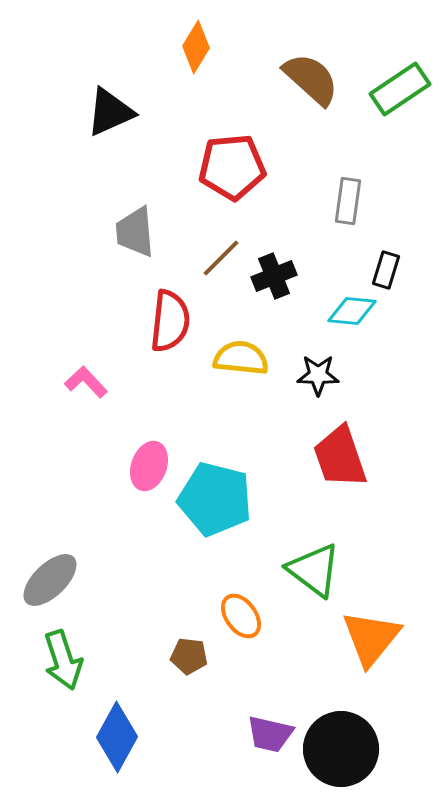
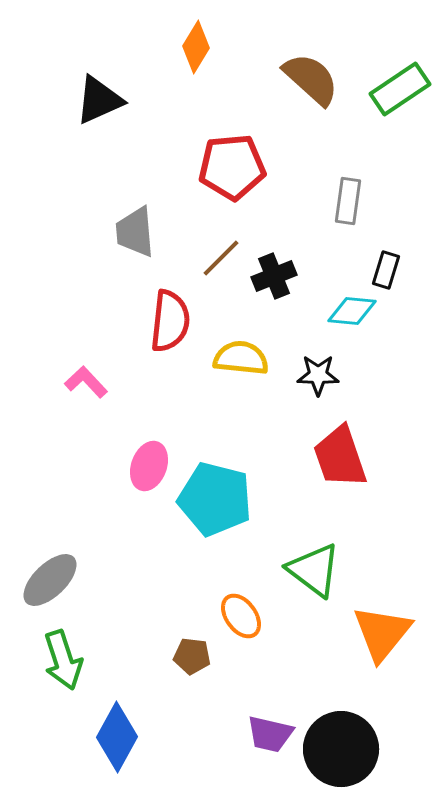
black triangle: moved 11 px left, 12 px up
orange triangle: moved 11 px right, 5 px up
brown pentagon: moved 3 px right
